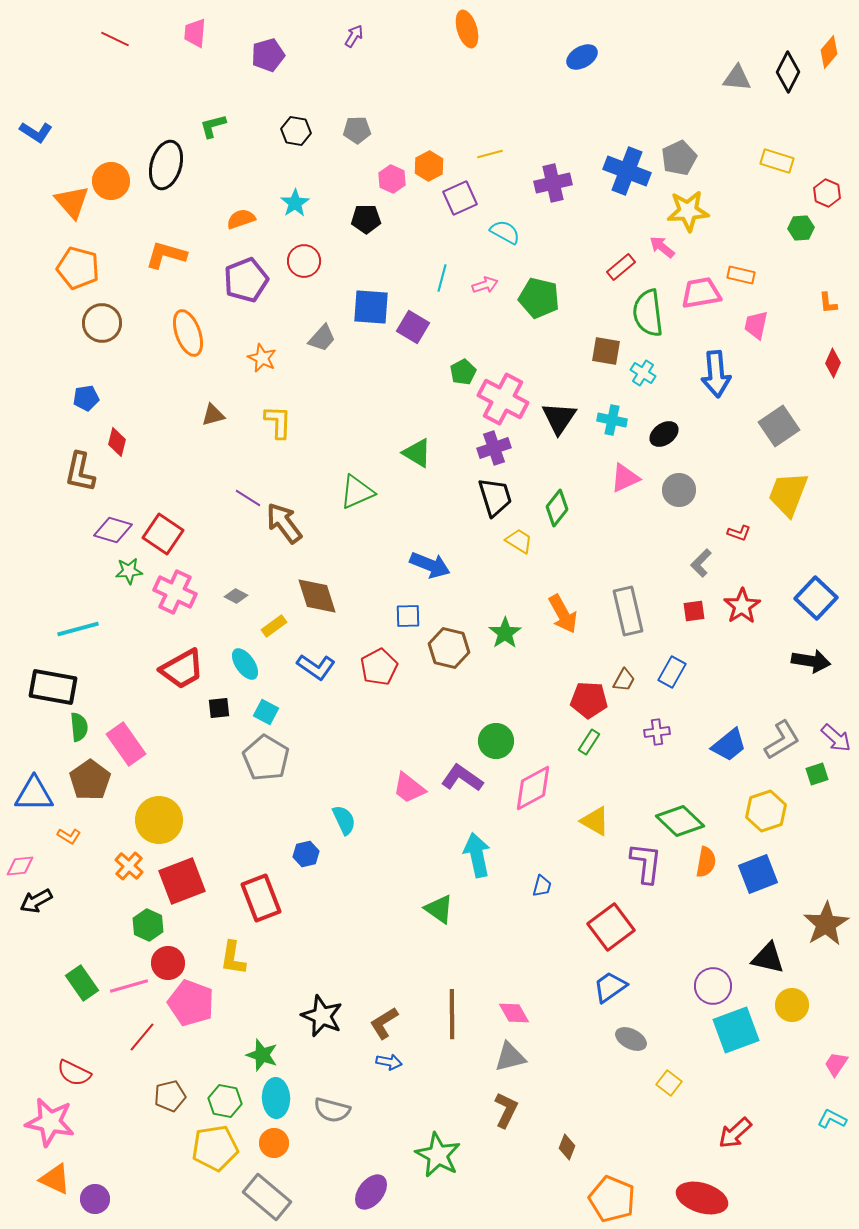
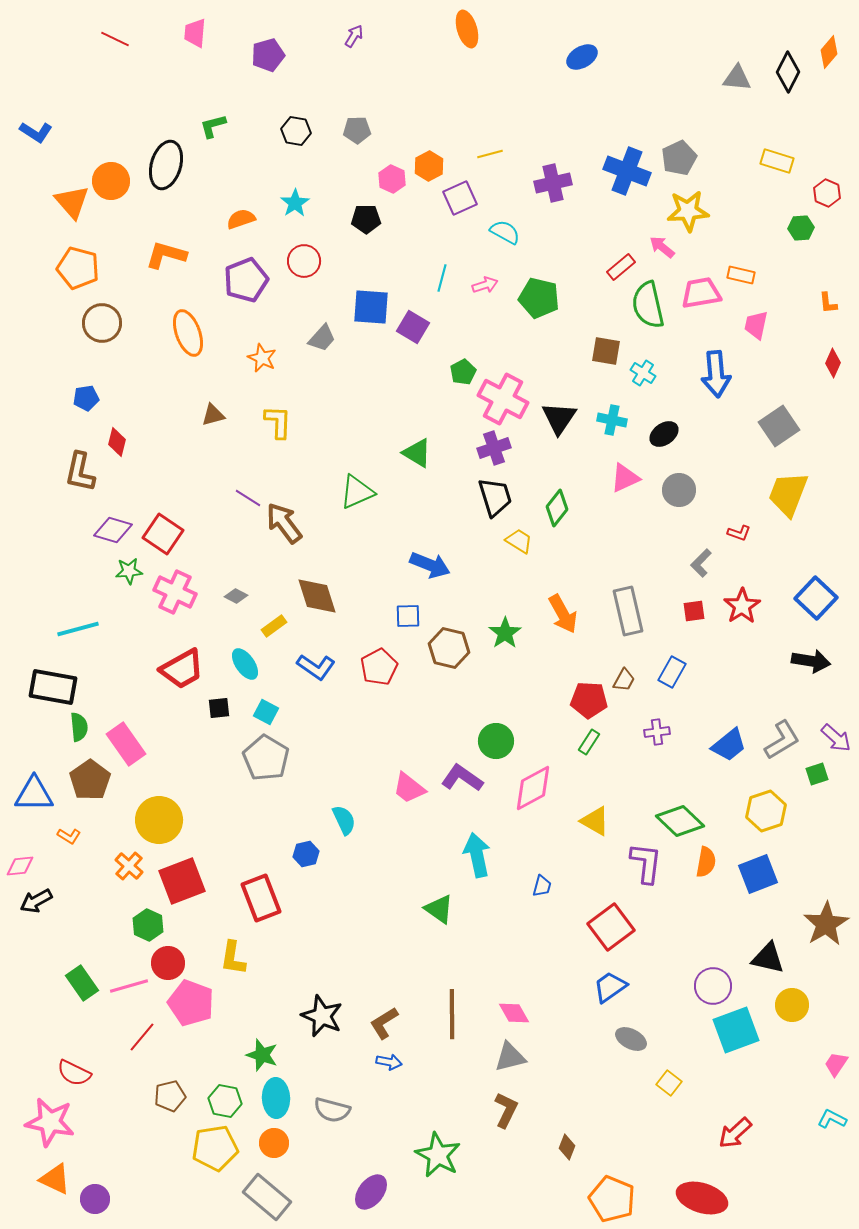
green semicircle at (648, 313): moved 8 px up; rotated 6 degrees counterclockwise
